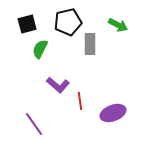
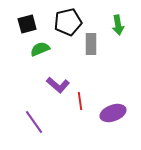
green arrow: rotated 54 degrees clockwise
gray rectangle: moved 1 px right
green semicircle: rotated 42 degrees clockwise
purple line: moved 2 px up
